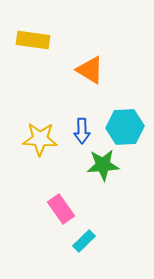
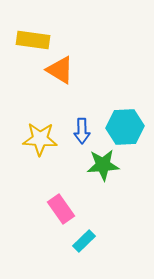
orange triangle: moved 30 px left
